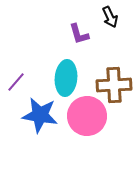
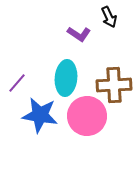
black arrow: moved 1 px left
purple L-shape: rotated 40 degrees counterclockwise
purple line: moved 1 px right, 1 px down
